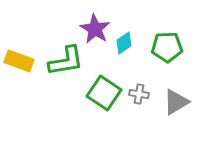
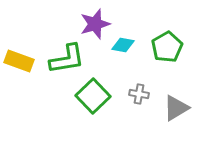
purple star: moved 5 px up; rotated 24 degrees clockwise
cyan diamond: moved 1 px left, 2 px down; rotated 45 degrees clockwise
green pentagon: rotated 28 degrees counterclockwise
green L-shape: moved 1 px right, 2 px up
green square: moved 11 px left, 3 px down; rotated 12 degrees clockwise
gray triangle: moved 6 px down
